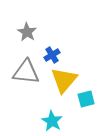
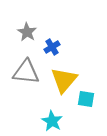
blue cross: moved 8 px up
cyan square: rotated 24 degrees clockwise
